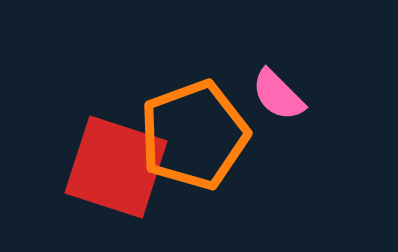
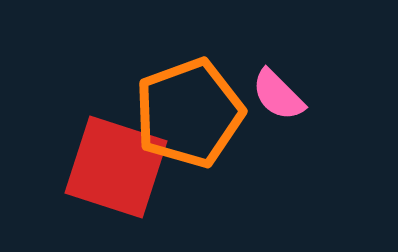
orange pentagon: moved 5 px left, 22 px up
